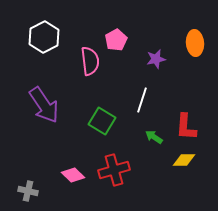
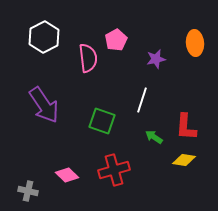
pink semicircle: moved 2 px left, 3 px up
green square: rotated 12 degrees counterclockwise
yellow diamond: rotated 10 degrees clockwise
pink diamond: moved 6 px left
